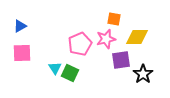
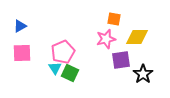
pink pentagon: moved 17 px left, 8 px down
